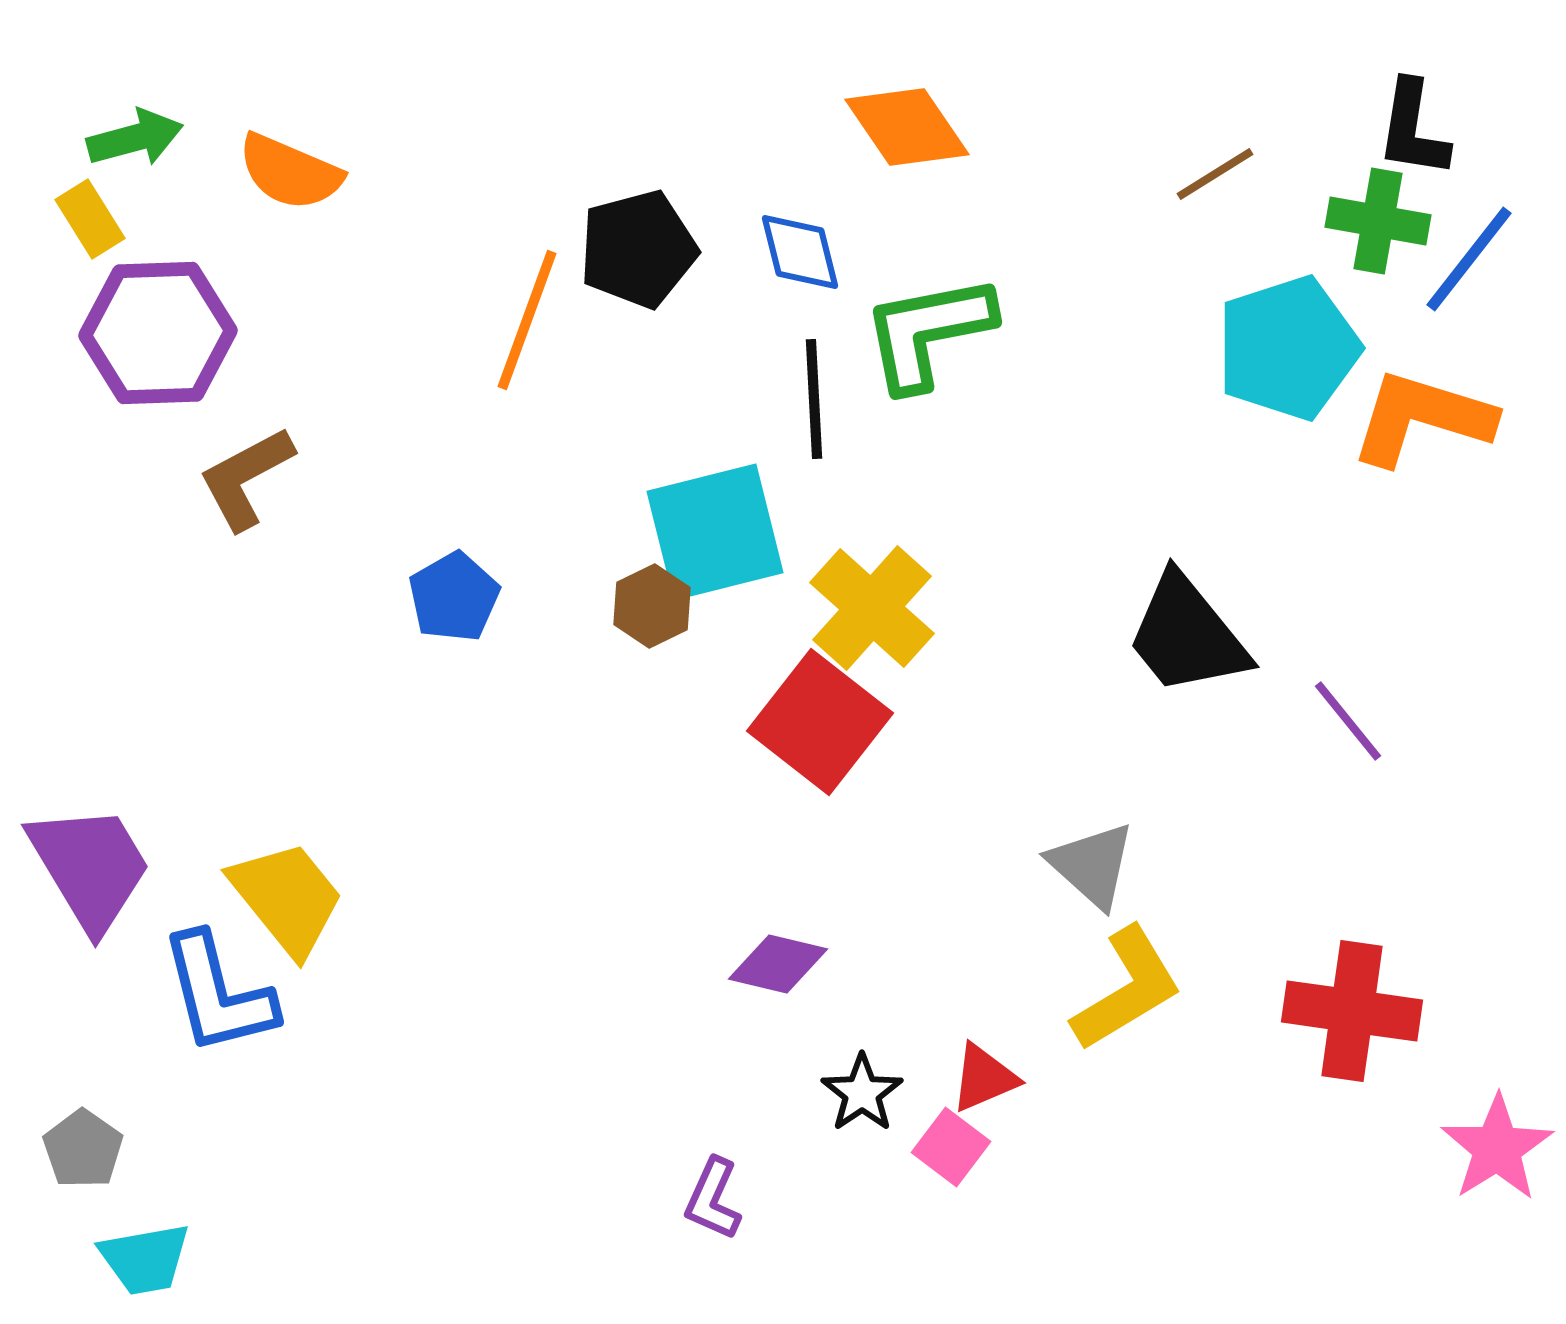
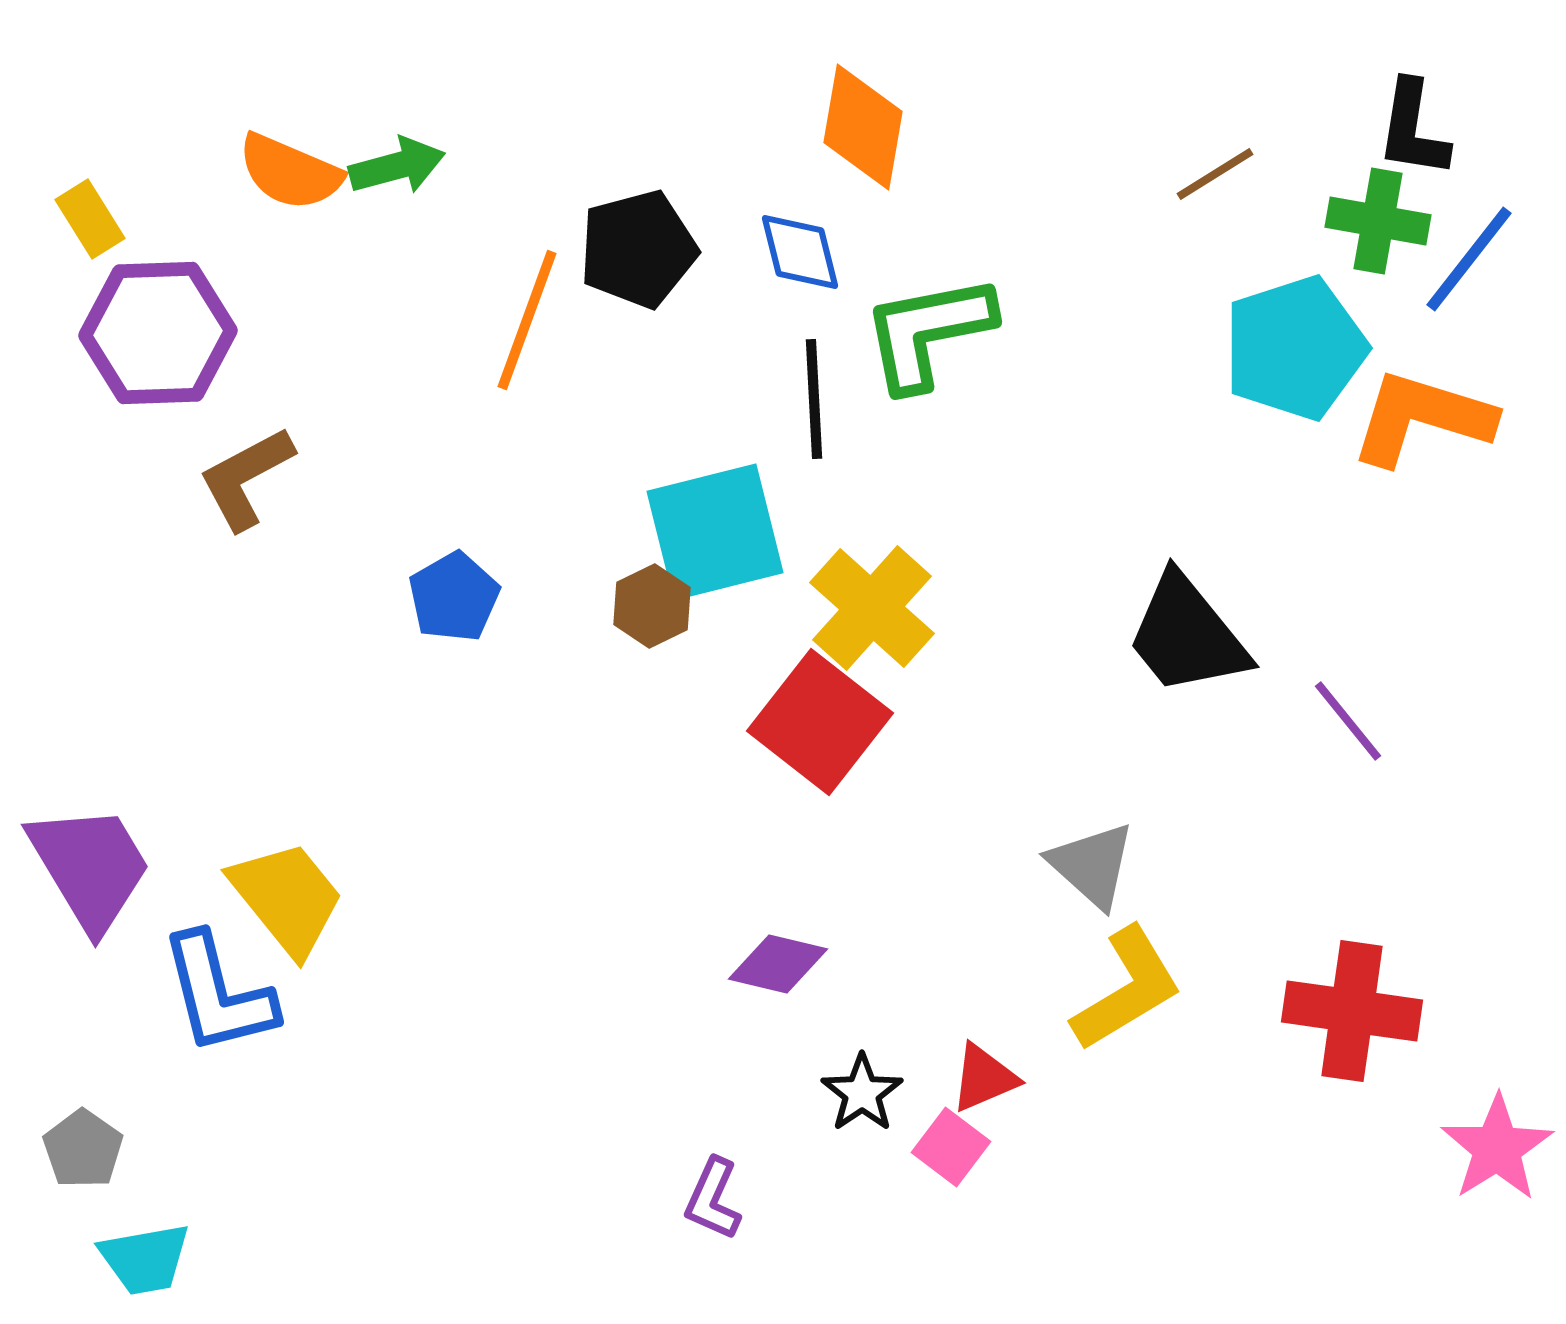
orange diamond: moved 44 px left; rotated 44 degrees clockwise
green arrow: moved 262 px right, 28 px down
cyan pentagon: moved 7 px right
